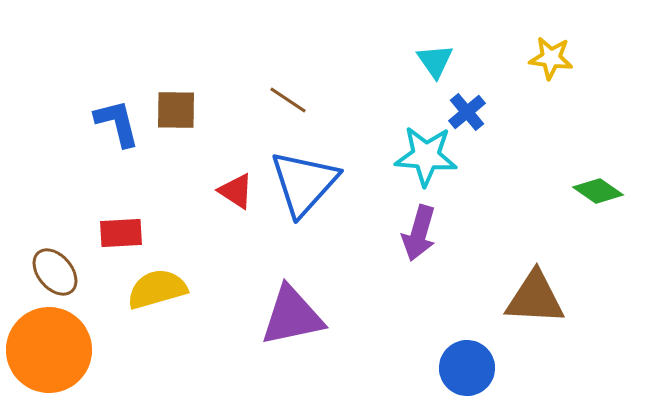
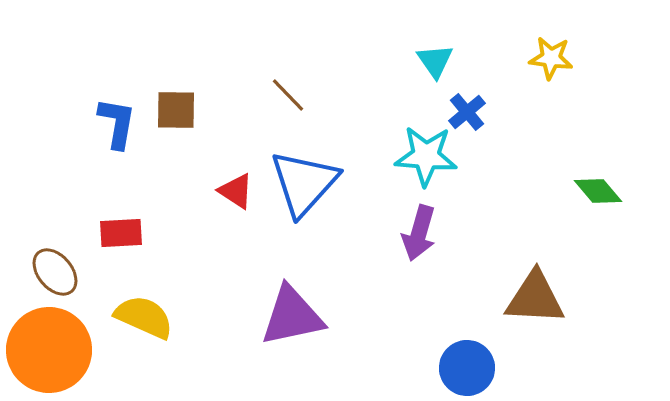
brown line: moved 5 px up; rotated 12 degrees clockwise
blue L-shape: rotated 24 degrees clockwise
green diamond: rotated 15 degrees clockwise
yellow semicircle: moved 13 px left, 28 px down; rotated 40 degrees clockwise
